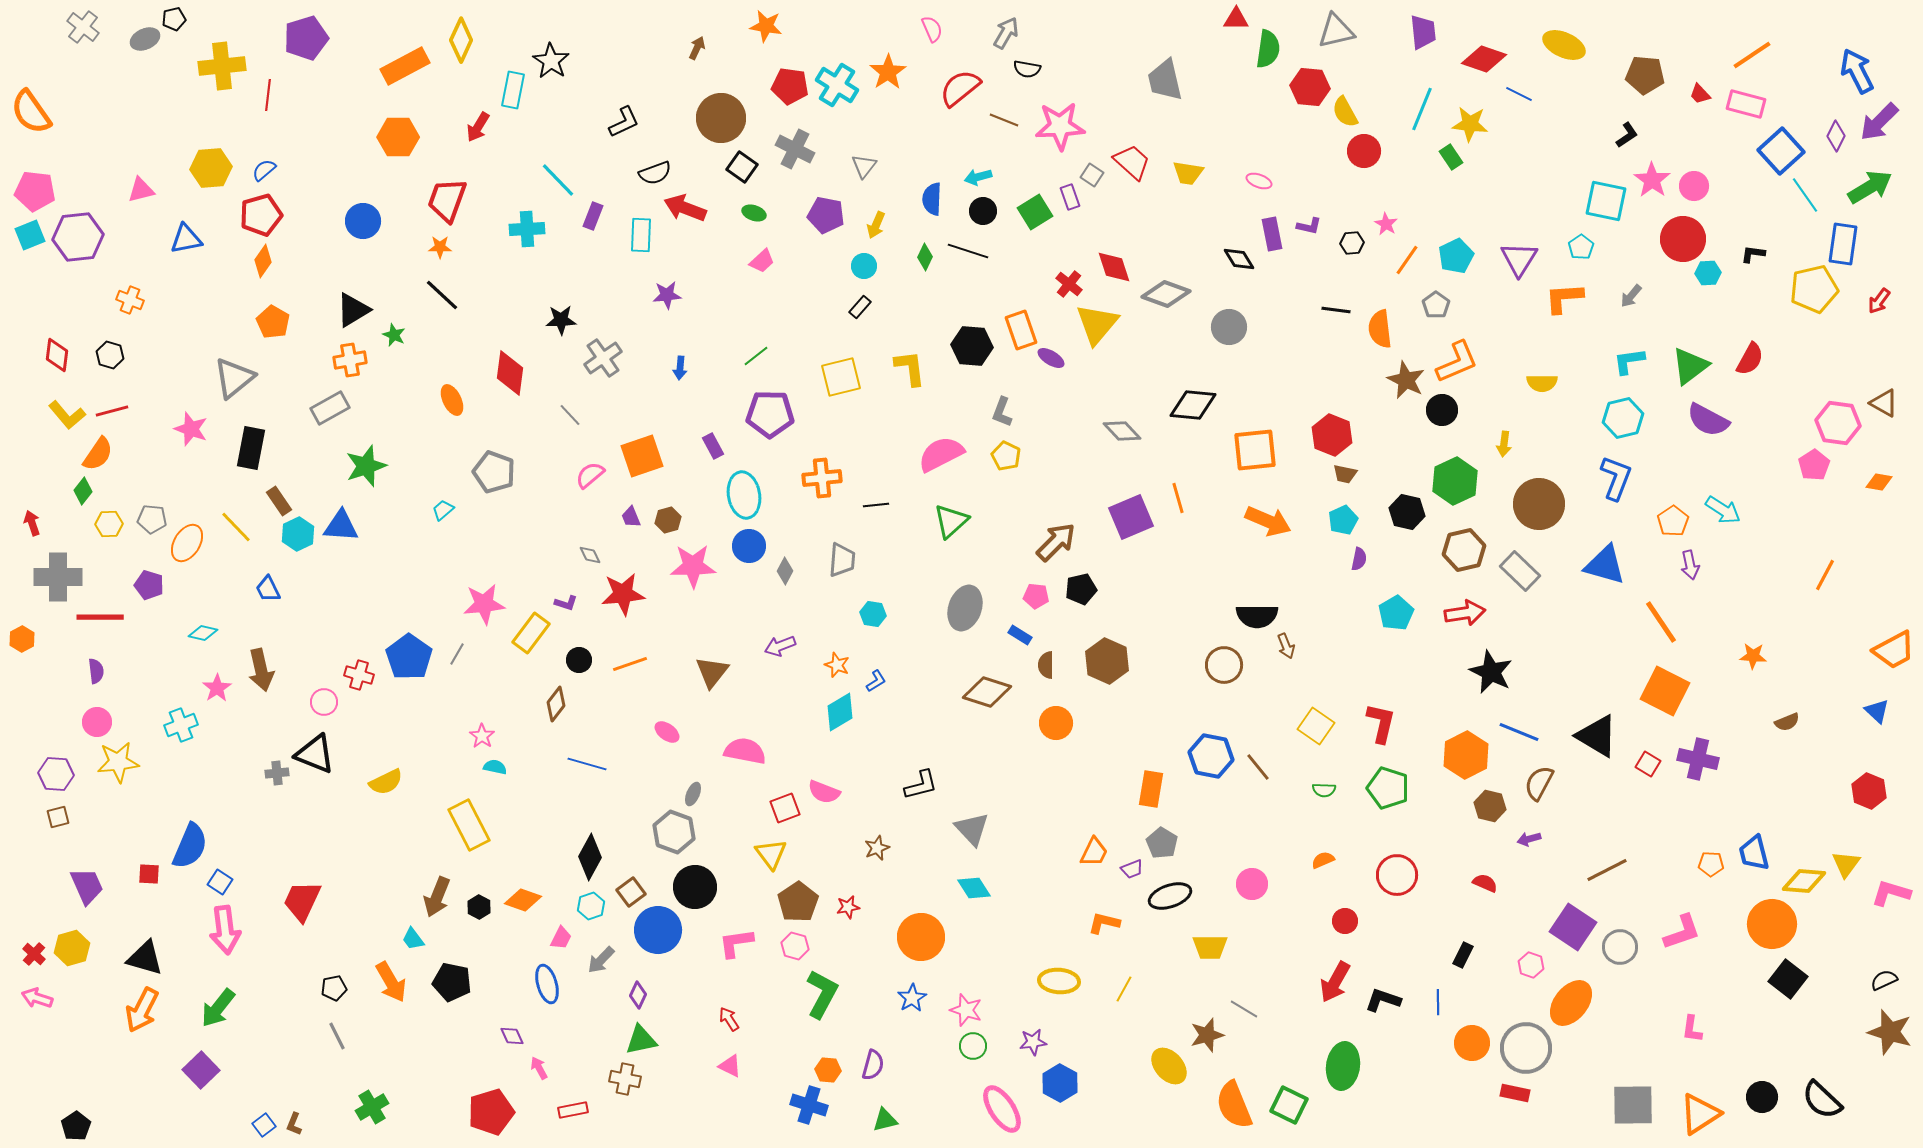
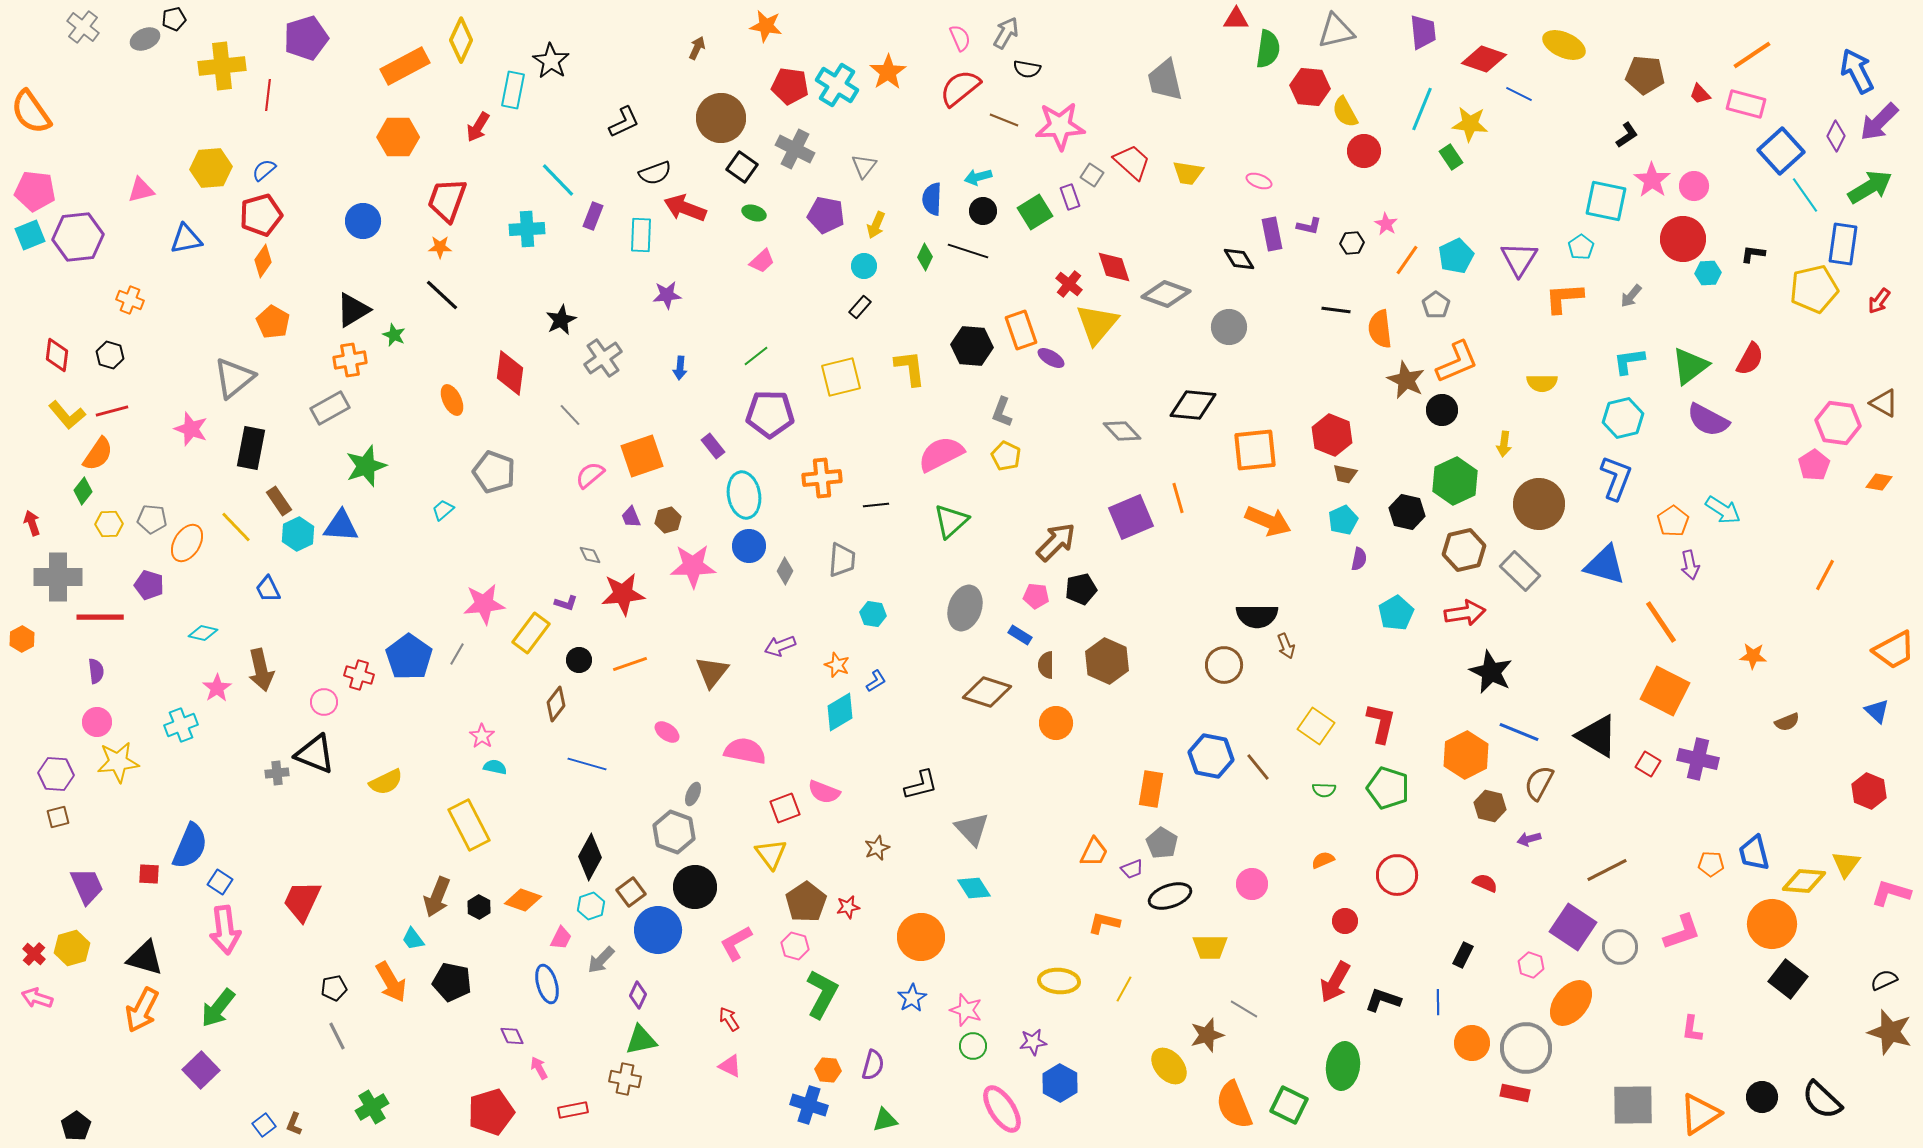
pink semicircle at (932, 29): moved 28 px right, 9 px down
black star at (561, 320): rotated 24 degrees counterclockwise
purple rectangle at (713, 446): rotated 10 degrees counterclockwise
brown pentagon at (798, 902): moved 8 px right
pink L-shape at (736, 943): rotated 21 degrees counterclockwise
